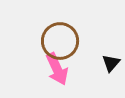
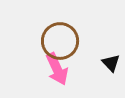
black triangle: rotated 24 degrees counterclockwise
